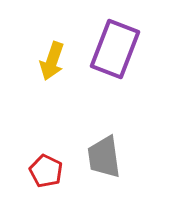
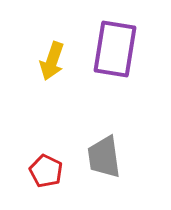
purple rectangle: rotated 12 degrees counterclockwise
